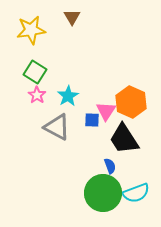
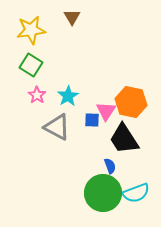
green square: moved 4 px left, 7 px up
orange hexagon: rotated 12 degrees counterclockwise
